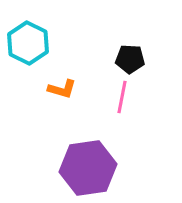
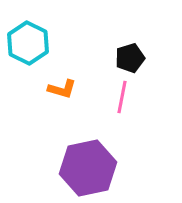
black pentagon: moved 1 px up; rotated 20 degrees counterclockwise
purple hexagon: rotated 4 degrees counterclockwise
